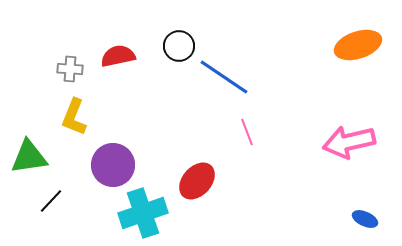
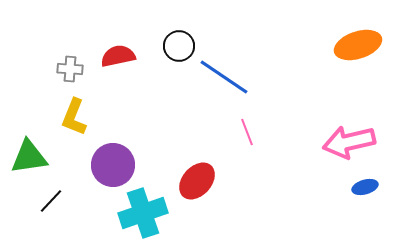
blue ellipse: moved 32 px up; rotated 40 degrees counterclockwise
